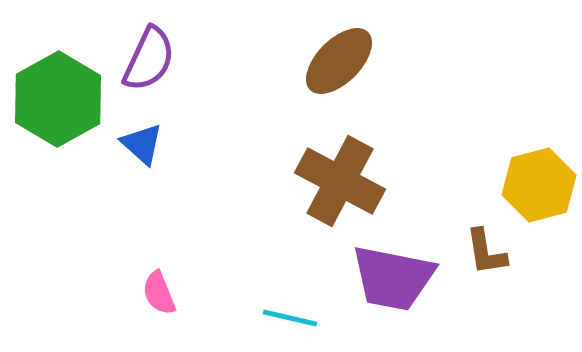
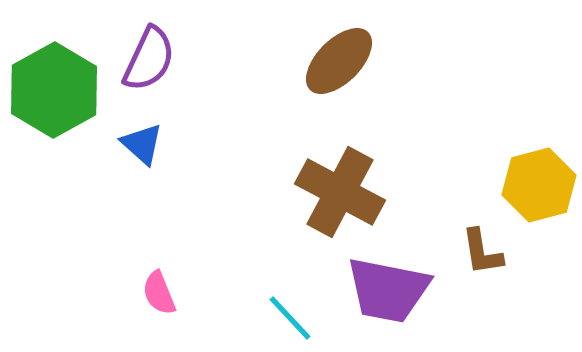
green hexagon: moved 4 px left, 9 px up
brown cross: moved 11 px down
brown L-shape: moved 4 px left
purple trapezoid: moved 5 px left, 12 px down
cyan line: rotated 34 degrees clockwise
